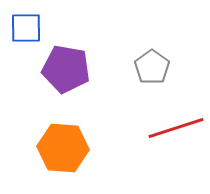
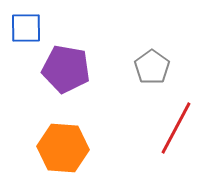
red line: rotated 44 degrees counterclockwise
